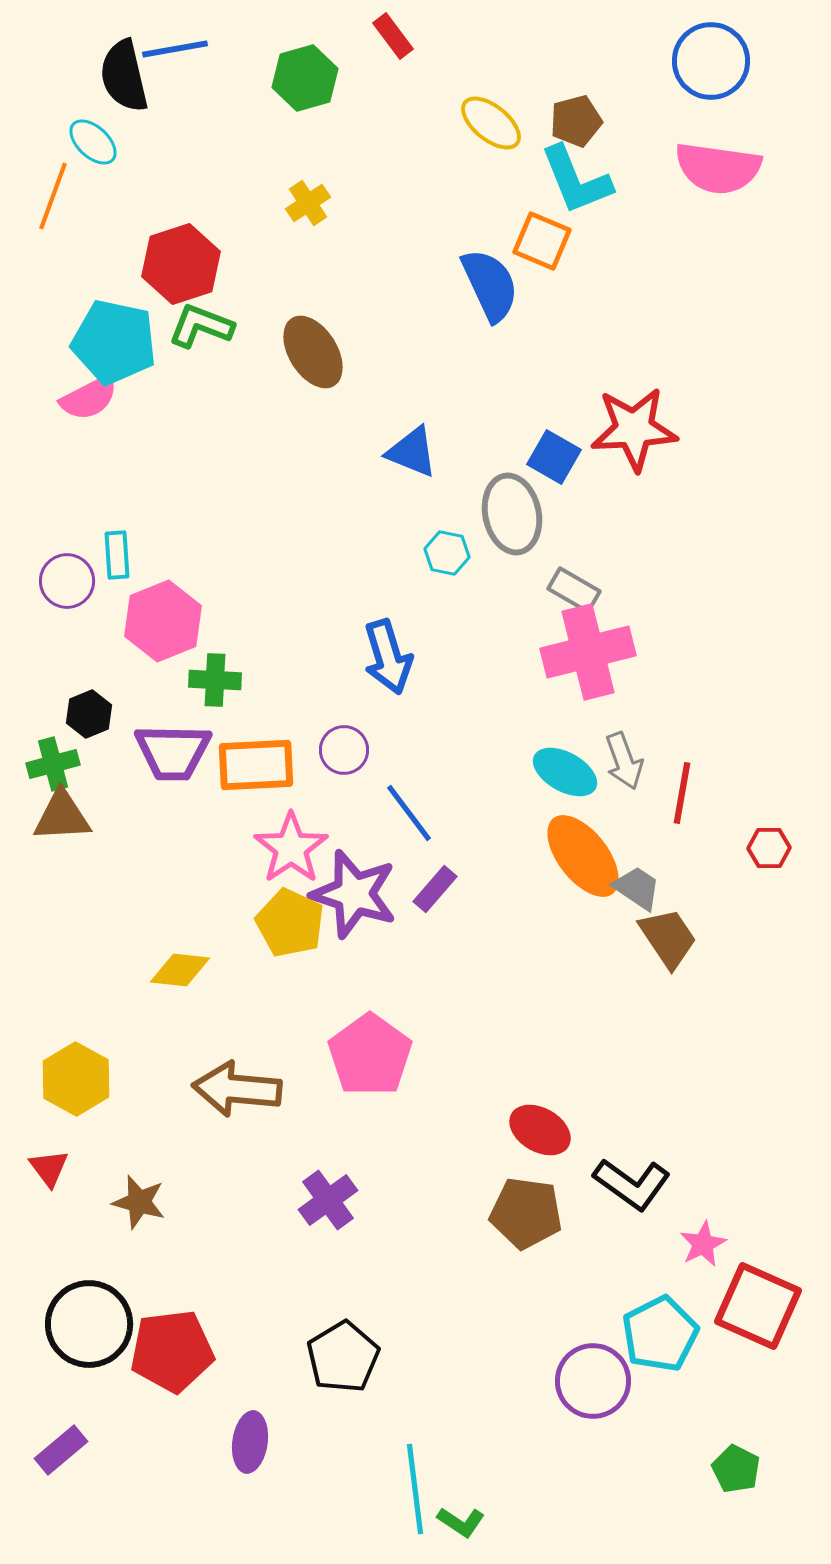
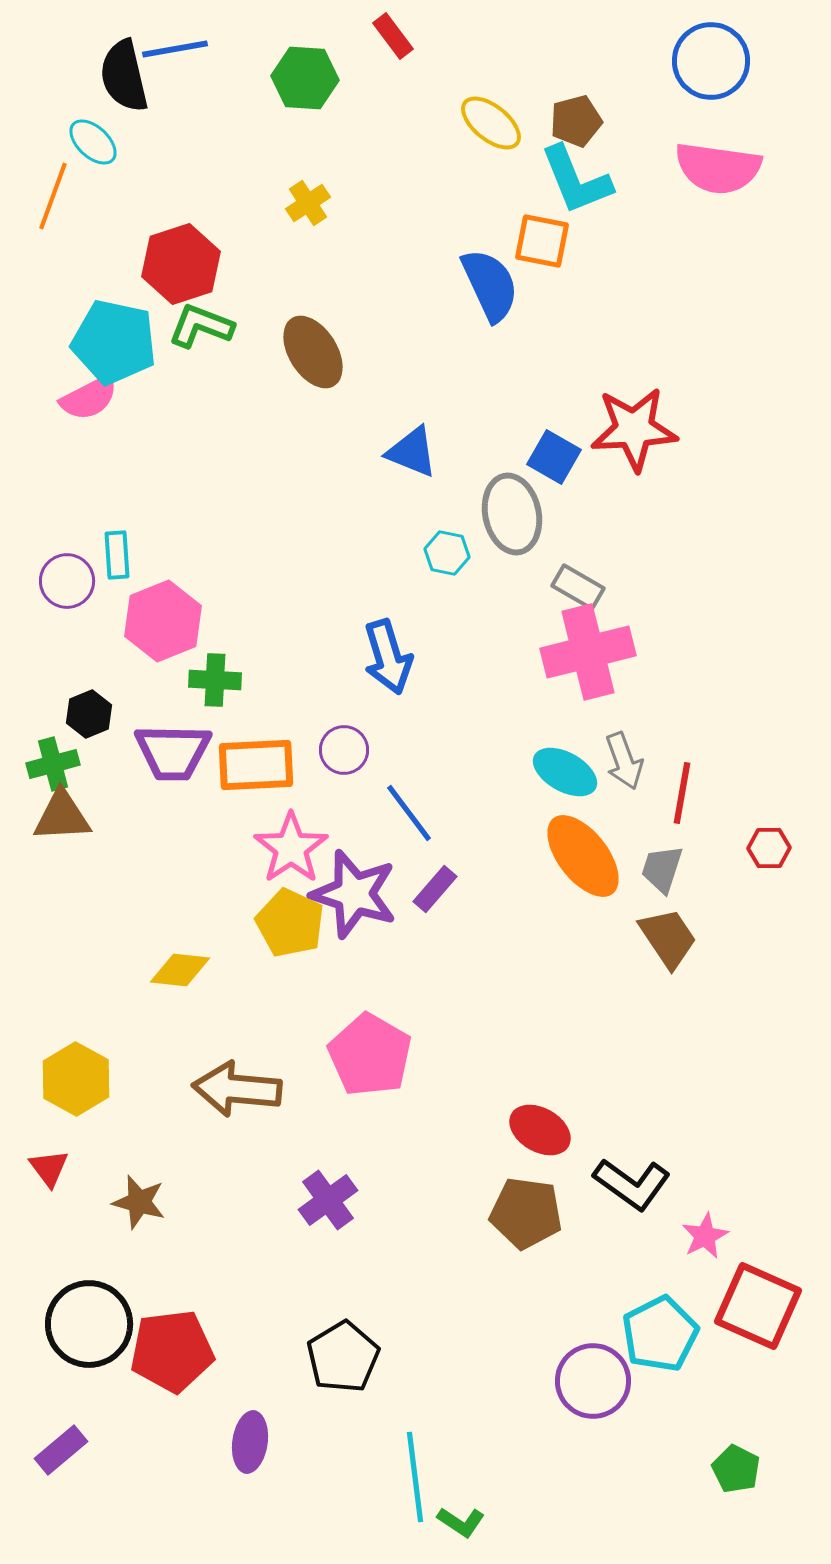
green hexagon at (305, 78): rotated 20 degrees clockwise
orange square at (542, 241): rotated 12 degrees counterclockwise
gray rectangle at (574, 590): moved 4 px right, 3 px up
gray trapezoid at (637, 888): moved 25 px right, 19 px up; rotated 106 degrees counterclockwise
pink pentagon at (370, 1055): rotated 6 degrees counterclockwise
pink star at (703, 1244): moved 2 px right, 8 px up
cyan line at (415, 1489): moved 12 px up
